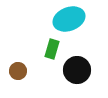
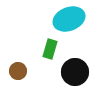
green rectangle: moved 2 px left
black circle: moved 2 px left, 2 px down
